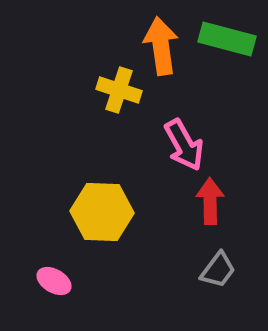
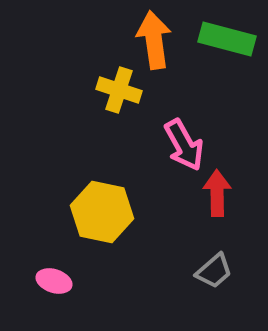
orange arrow: moved 7 px left, 6 px up
red arrow: moved 7 px right, 8 px up
yellow hexagon: rotated 10 degrees clockwise
gray trapezoid: moved 4 px left, 1 px down; rotated 12 degrees clockwise
pink ellipse: rotated 12 degrees counterclockwise
